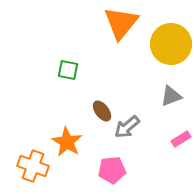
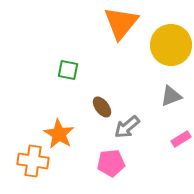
yellow circle: moved 1 px down
brown ellipse: moved 4 px up
orange star: moved 8 px left, 8 px up
orange cross: moved 5 px up; rotated 12 degrees counterclockwise
pink pentagon: moved 1 px left, 7 px up
